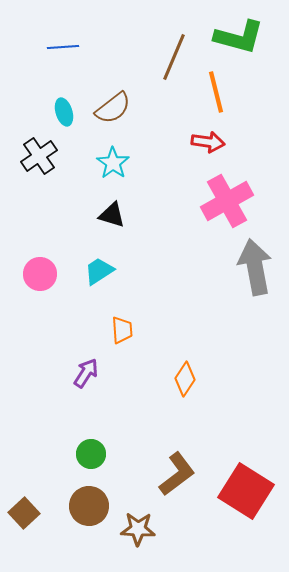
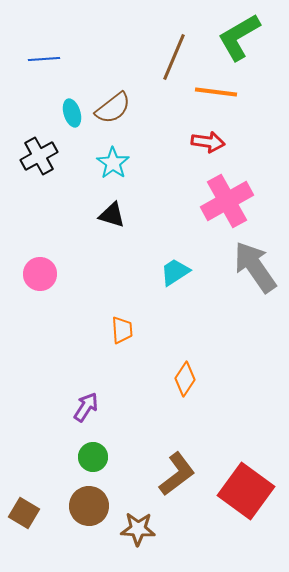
green L-shape: rotated 135 degrees clockwise
blue line: moved 19 px left, 12 px down
orange line: rotated 69 degrees counterclockwise
cyan ellipse: moved 8 px right, 1 px down
black cross: rotated 6 degrees clockwise
gray arrow: rotated 24 degrees counterclockwise
cyan trapezoid: moved 76 px right, 1 px down
purple arrow: moved 34 px down
green circle: moved 2 px right, 3 px down
red square: rotated 4 degrees clockwise
brown square: rotated 16 degrees counterclockwise
